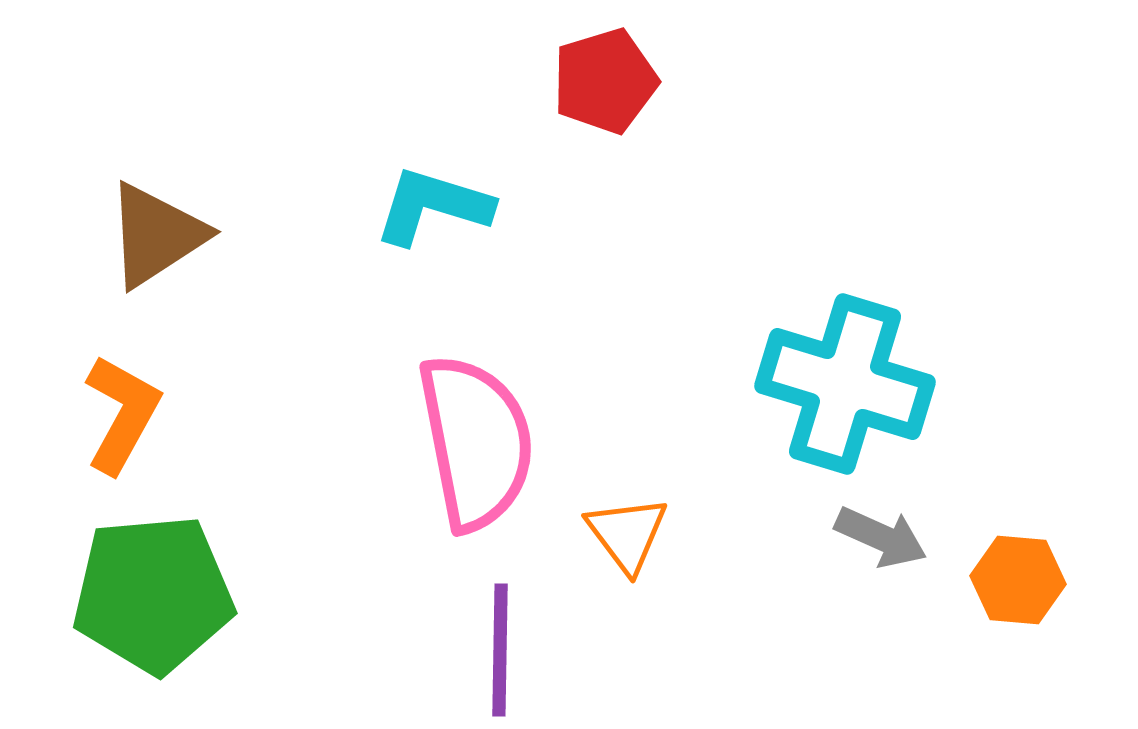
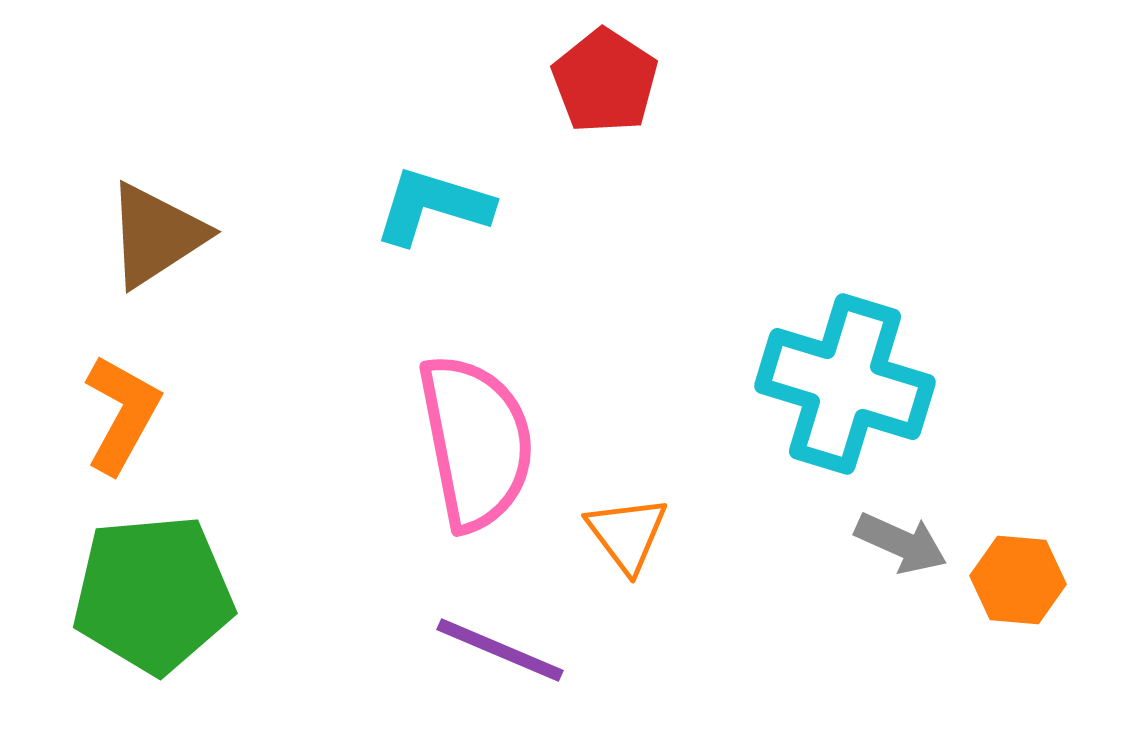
red pentagon: rotated 22 degrees counterclockwise
gray arrow: moved 20 px right, 6 px down
purple line: rotated 68 degrees counterclockwise
